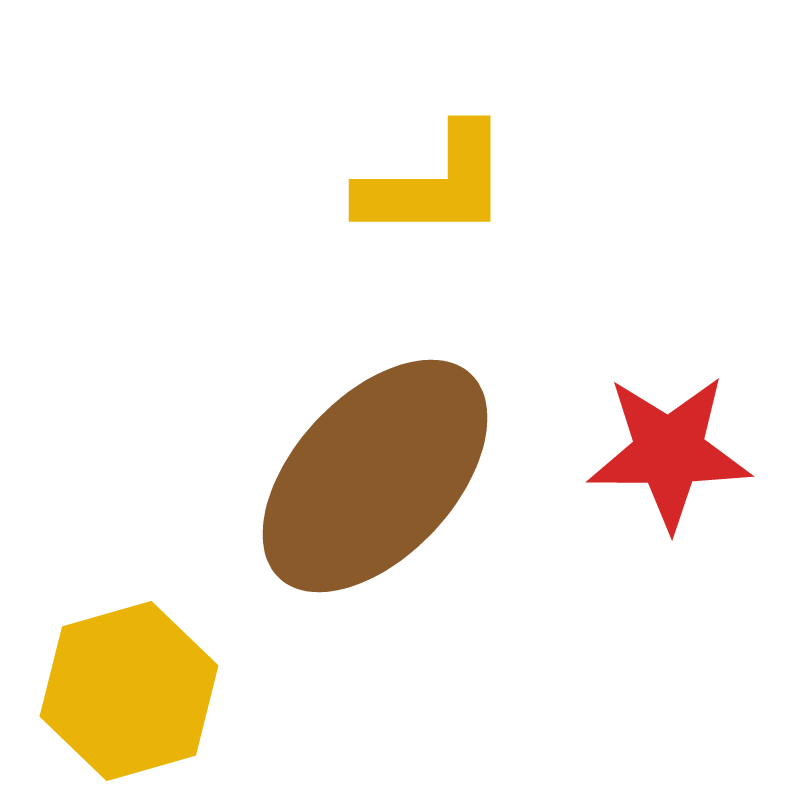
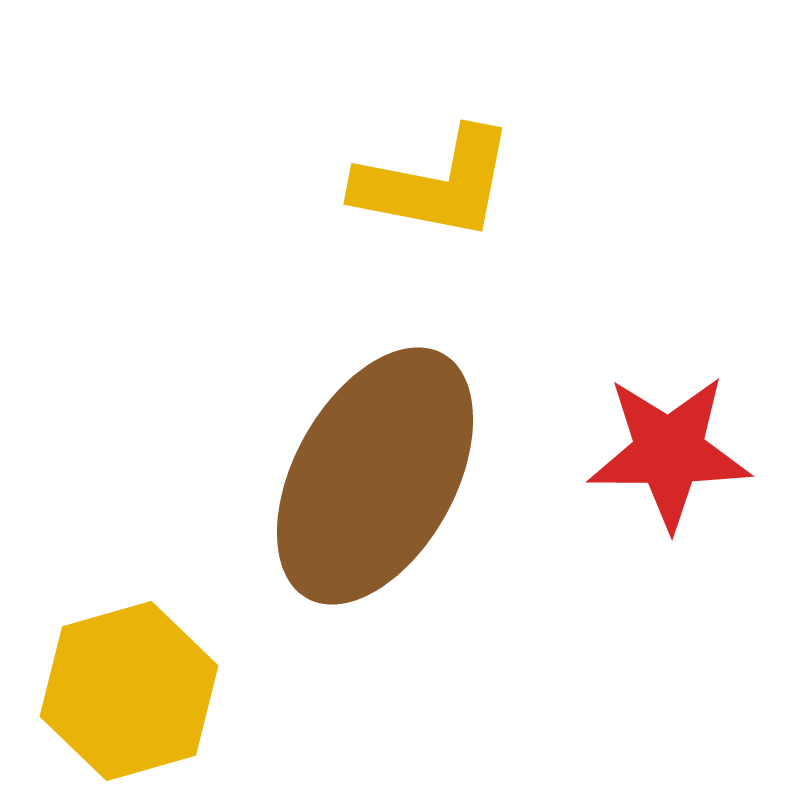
yellow L-shape: rotated 11 degrees clockwise
brown ellipse: rotated 14 degrees counterclockwise
